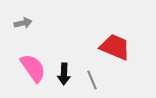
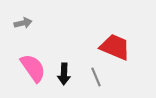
gray line: moved 4 px right, 3 px up
